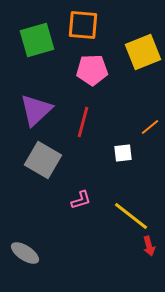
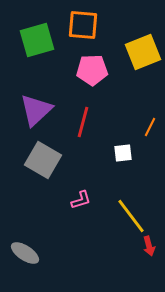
orange line: rotated 24 degrees counterclockwise
yellow line: rotated 15 degrees clockwise
